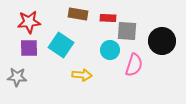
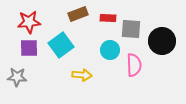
brown rectangle: rotated 30 degrees counterclockwise
gray square: moved 4 px right, 2 px up
cyan square: rotated 20 degrees clockwise
pink semicircle: rotated 20 degrees counterclockwise
